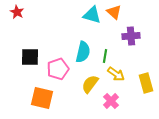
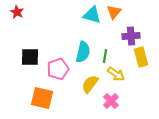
orange triangle: rotated 28 degrees clockwise
yellow rectangle: moved 5 px left, 26 px up
